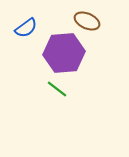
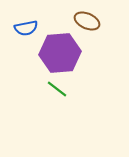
blue semicircle: rotated 25 degrees clockwise
purple hexagon: moved 4 px left
